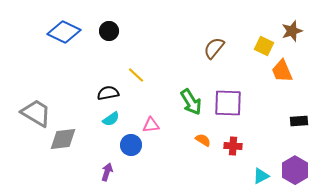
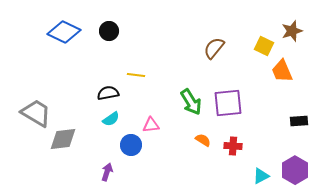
yellow line: rotated 36 degrees counterclockwise
purple square: rotated 8 degrees counterclockwise
